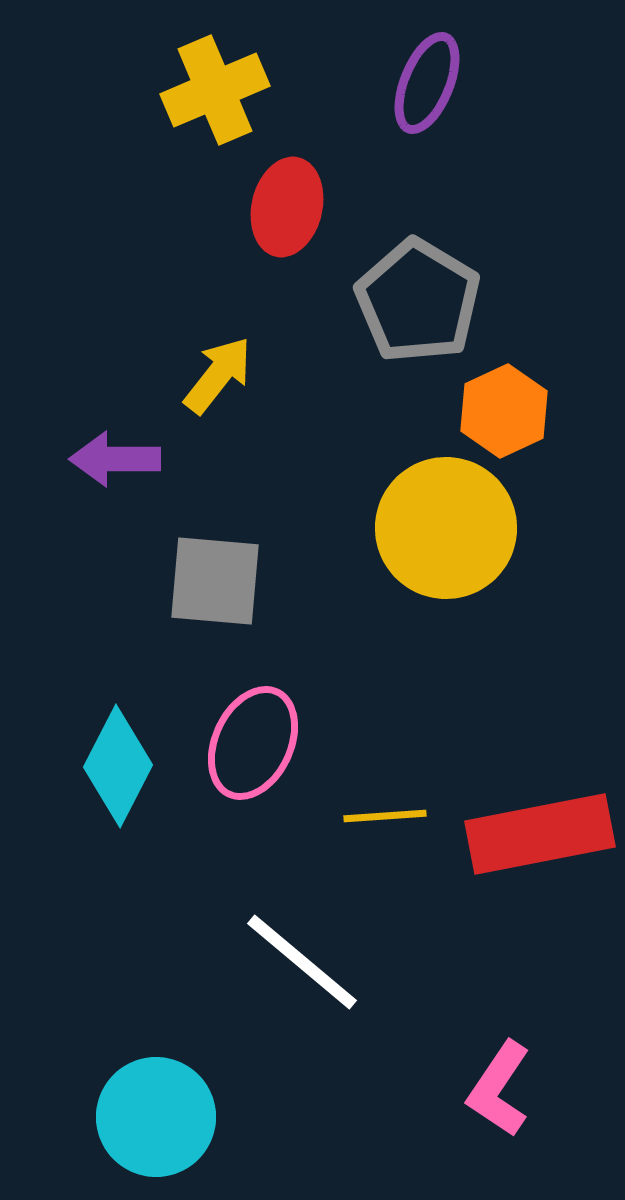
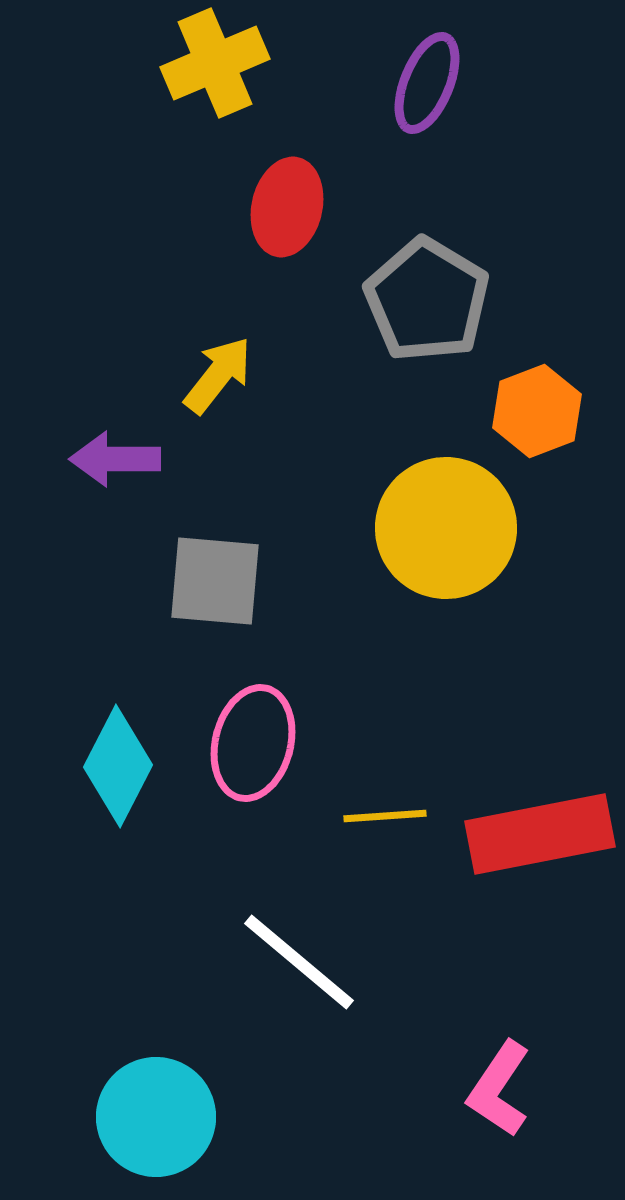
yellow cross: moved 27 px up
gray pentagon: moved 9 px right, 1 px up
orange hexagon: moved 33 px right; rotated 4 degrees clockwise
pink ellipse: rotated 11 degrees counterclockwise
white line: moved 3 px left
